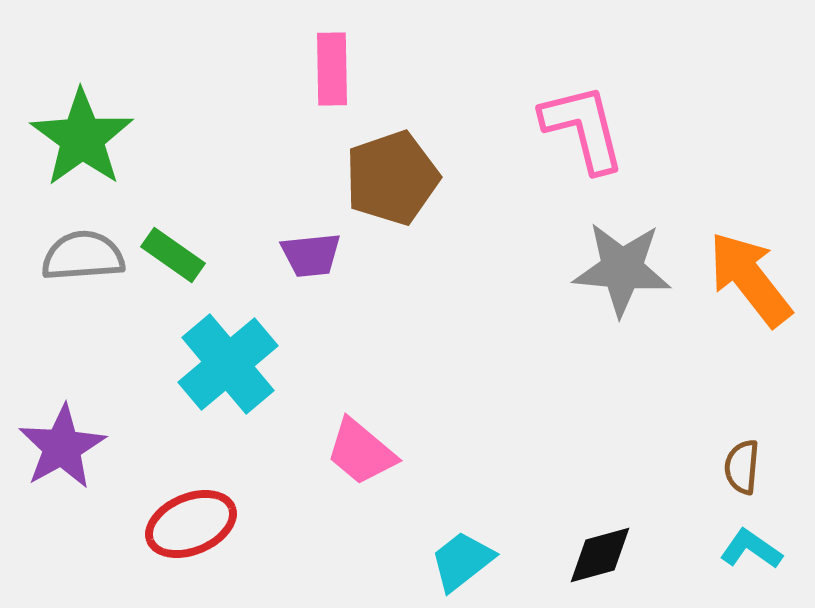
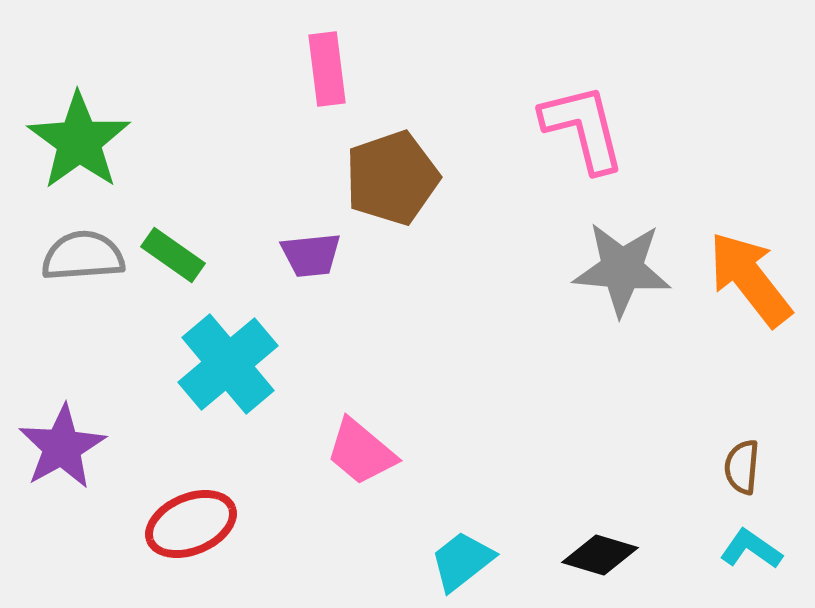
pink rectangle: moved 5 px left; rotated 6 degrees counterclockwise
green star: moved 3 px left, 3 px down
black diamond: rotated 32 degrees clockwise
